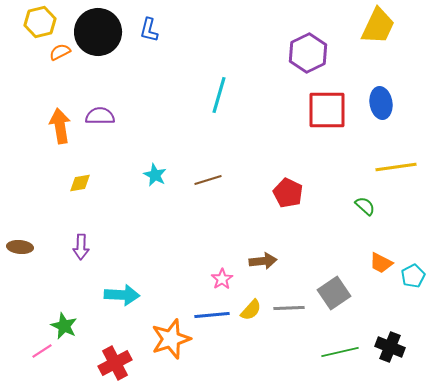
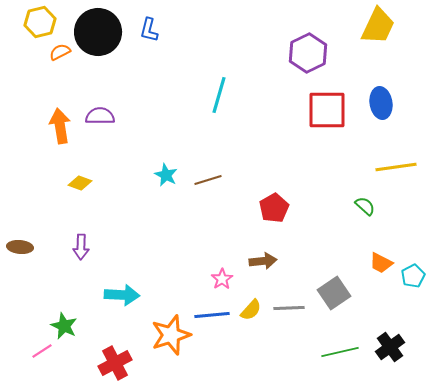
cyan star: moved 11 px right
yellow diamond: rotated 30 degrees clockwise
red pentagon: moved 14 px left, 15 px down; rotated 16 degrees clockwise
orange star: moved 4 px up
black cross: rotated 32 degrees clockwise
